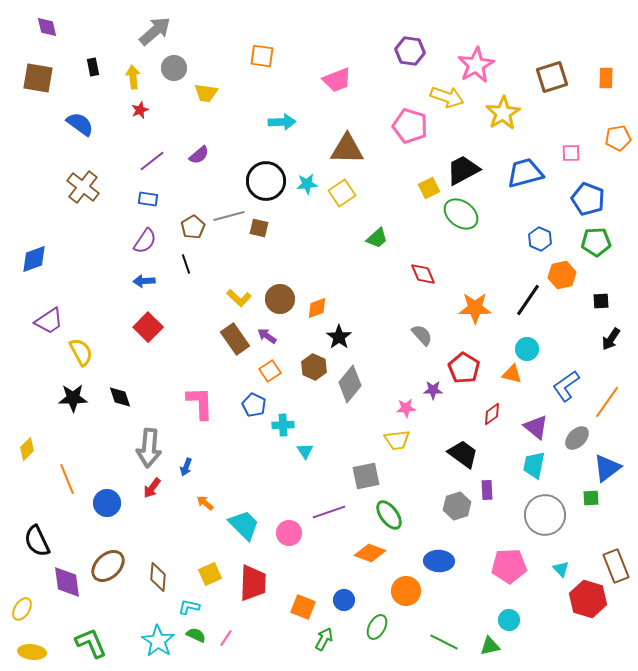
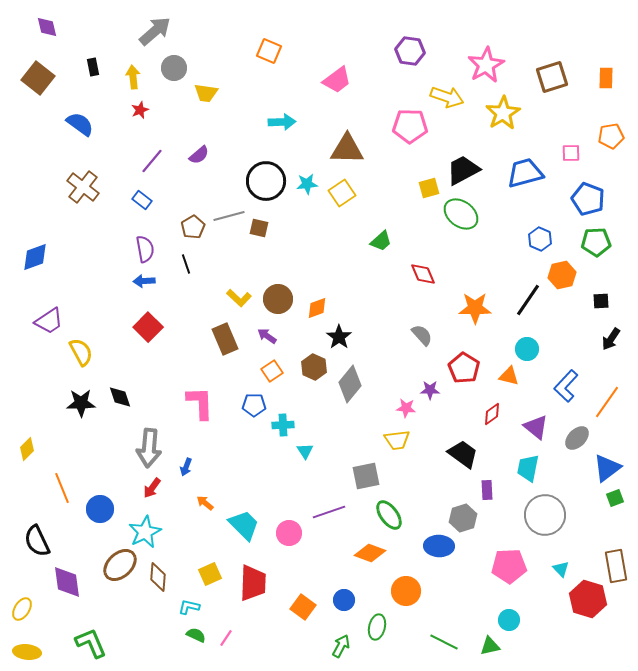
orange square at (262, 56): moved 7 px right, 5 px up; rotated 15 degrees clockwise
pink star at (476, 65): moved 10 px right
brown square at (38, 78): rotated 28 degrees clockwise
pink trapezoid at (337, 80): rotated 16 degrees counterclockwise
pink pentagon at (410, 126): rotated 16 degrees counterclockwise
orange pentagon at (618, 138): moved 7 px left, 2 px up
purple line at (152, 161): rotated 12 degrees counterclockwise
yellow square at (429, 188): rotated 10 degrees clockwise
blue rectangle at (148, 199): moved 6 px left, 1 px down; rotated 30 degrees clockwise
green trapezoid at (377, 238): moved 4 px right, 3 px down
purple semicircle at (145, 241): moved 8 px down; rotated 44 degrees counterclockwise
blue diamond at (34, 259): moved 1 px right, 2 px up
brown circle at (280, 299): moved 2 px left
brown rectangle at (235, 339): moved 10 px left; rotated 12 degrees clockwise
orange square at (270, 371): moved 2 px right
orange triangle at (512, 374): moved 3 px left, 2 px down
blue L-shape at (566, 386): rotated 12 degrees counterclockwise
purple star at (433, 390): moved 3 px left
black star at (73, 398): moved 8 px right, 5 px down
blue pentagon at (254, 405): rotated 25 degrees counterclockwise
pink star at (406, 408): rotated 12 degrees clockwise
cyan trapezoid at (534, 465): moved 6 px left, 3 px down
orange line at (67, 479): moved 5 px left, 9 px down
green square at (591, 498): moved 24 px right; rotated 18 degrees counterclockwise
blue circle at (107, 503): moved 7 px left, 6 px down
gray hexagon at (457, 506): moved 6 px right, 12 px down
blue ellipse at (439, 561): moved 15 px up
brown ellipse at (108, 566): moved 12 px right, 1 px up
brown rectangle at (616, 566): rotated 12 degrees clockwise
orange square at (303, 607): rotated 15 degrees clockwise
green ellipse at (377, 627): rotated 15 degrees counterclockwise
green arrow at (324, 639): moved 17 px right, 7 px down
cyan star at (158, 641): moved 13 px left, 109 px up; rotated 12 degrees clockwise
yellow ellipse at (32, 652): moved 5 px left
